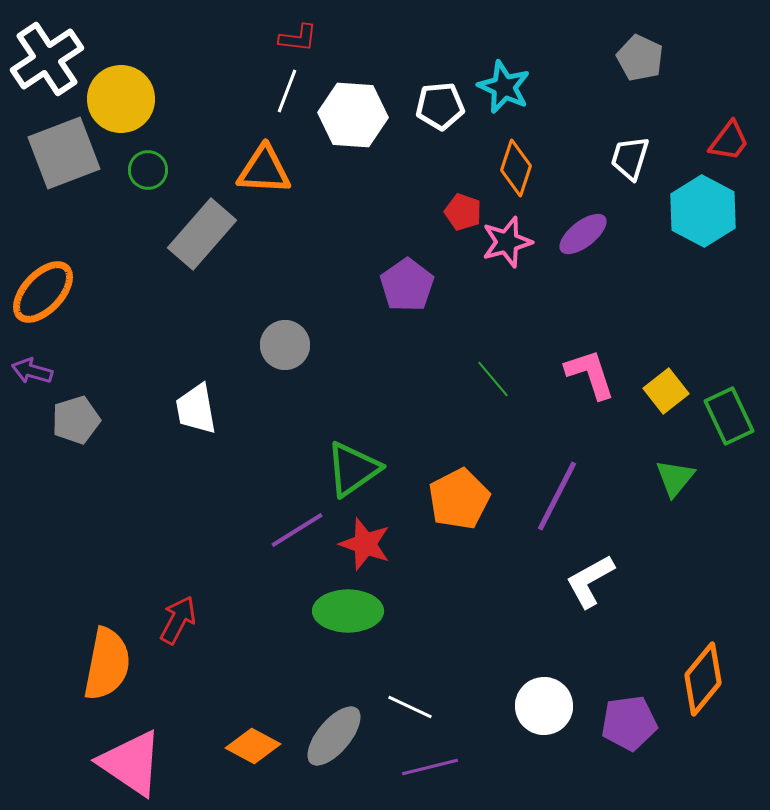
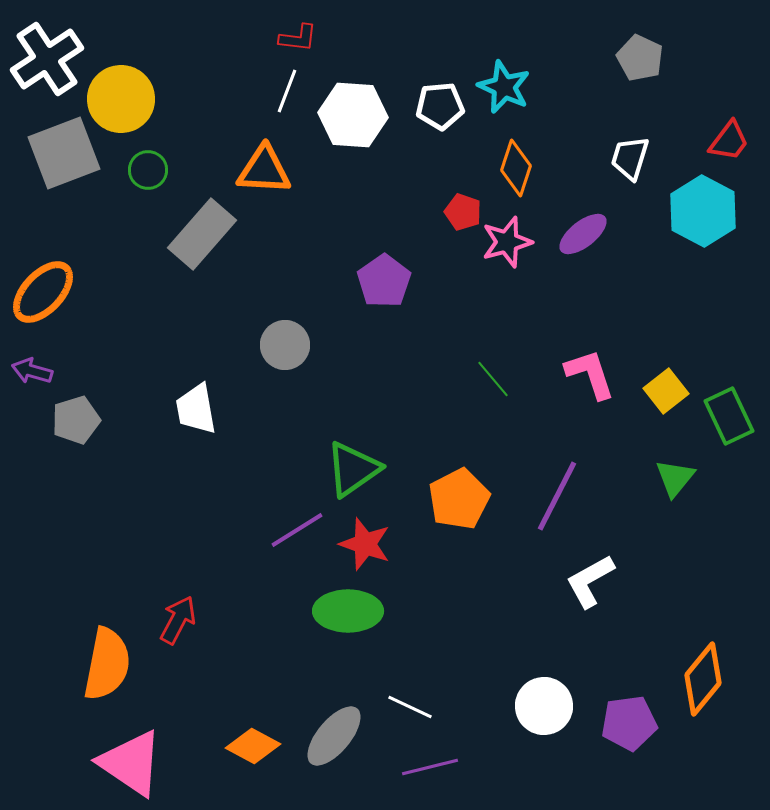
purple pentagon at (407, 285): moved 23 px left, 4 px up
